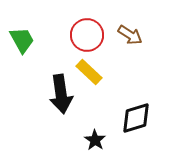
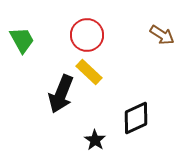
brown arrow: moved 32 px right
black arrow: rotated 30 degrees clockwise
black diamond: rotated 8 degrees counterclockwise
